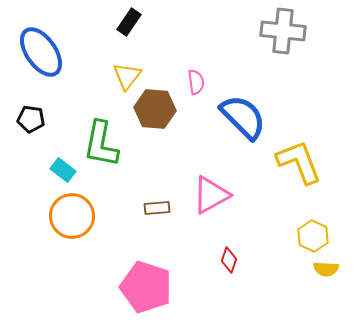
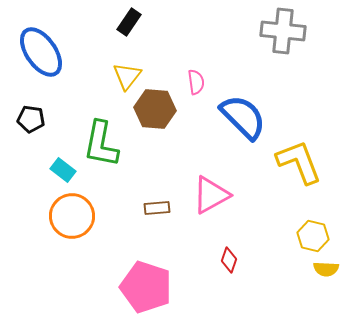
yellow hexagon: rotated 12 degrees counterclockwise
